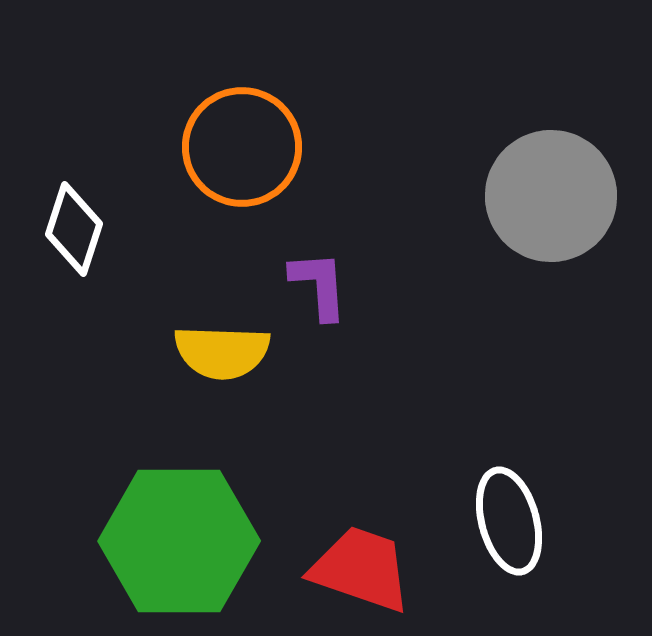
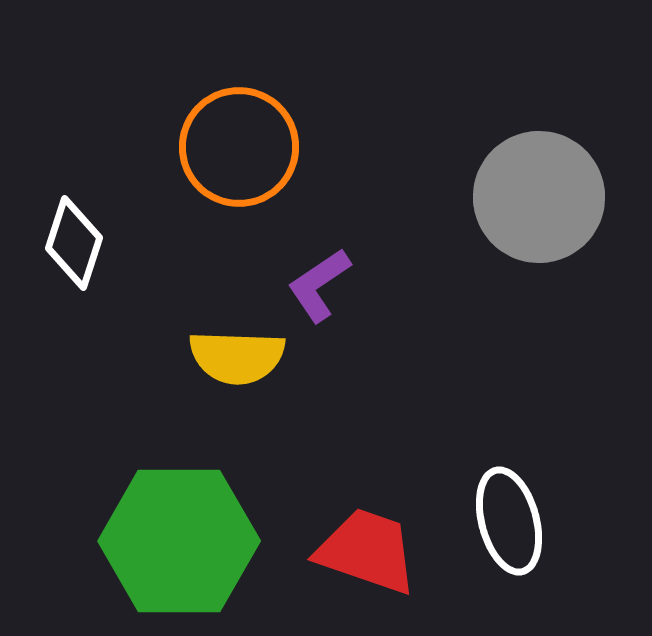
orange circle: moved 3 px left
gray circle: moved 12 px left, 1 px down
white diamond: moved 14 px down
purple L-shape: rotated 120 degrees counterclockwise
yellow semicircle: moved 15 px right, 5 px down
red trapezoid: moved 6 px right, 18 px up
